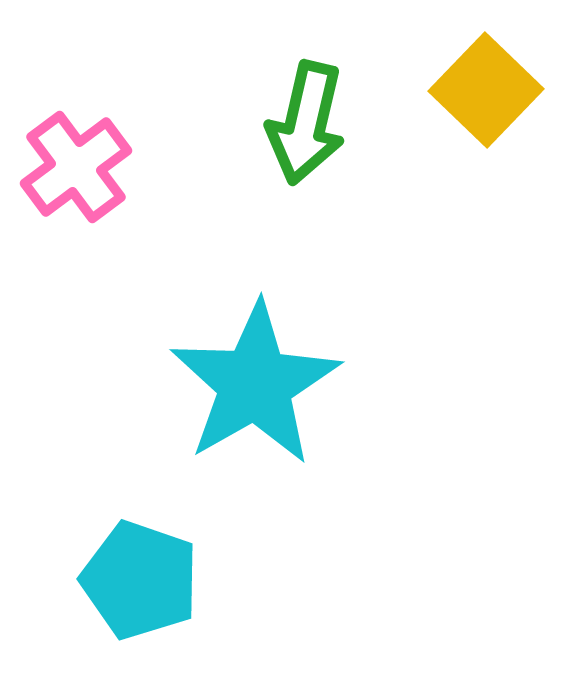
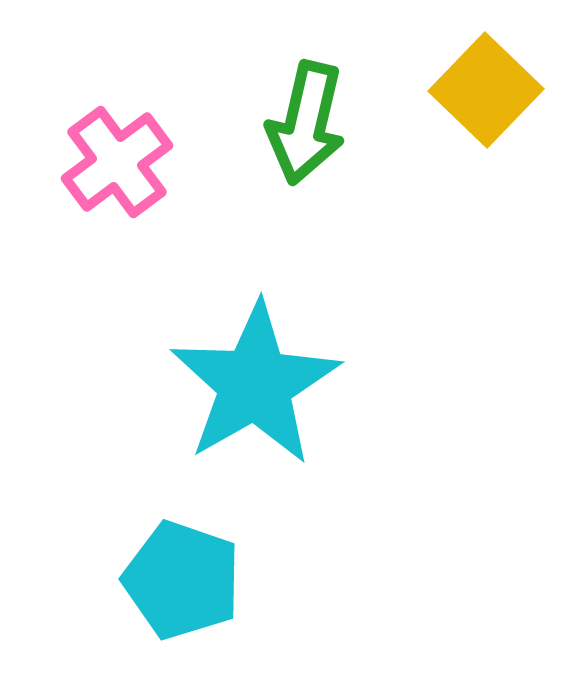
pink cross: moved 41 px right, 5 px up
cyan pentagon: moved 42 px right
